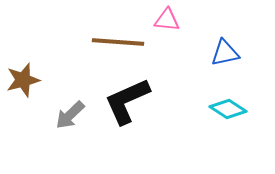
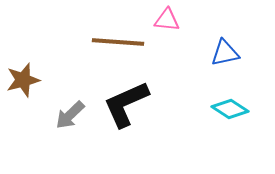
black L-shape: moved 1 px left, 3 px down
cyan diamond: moved 2 px right
